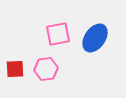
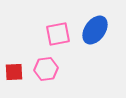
blue ellipse: moved 8 px up
red square: moved 1 px left, 3 px down
